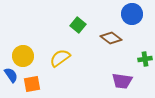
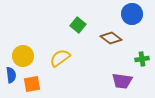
green cross: moved 3 px left
blue semicircle: rotated 28 degrees clockwise
